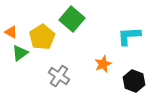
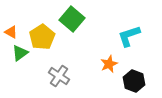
cyan L-shape: rotated 15 degrees counterclockwise
orange star: moved 6 px right
